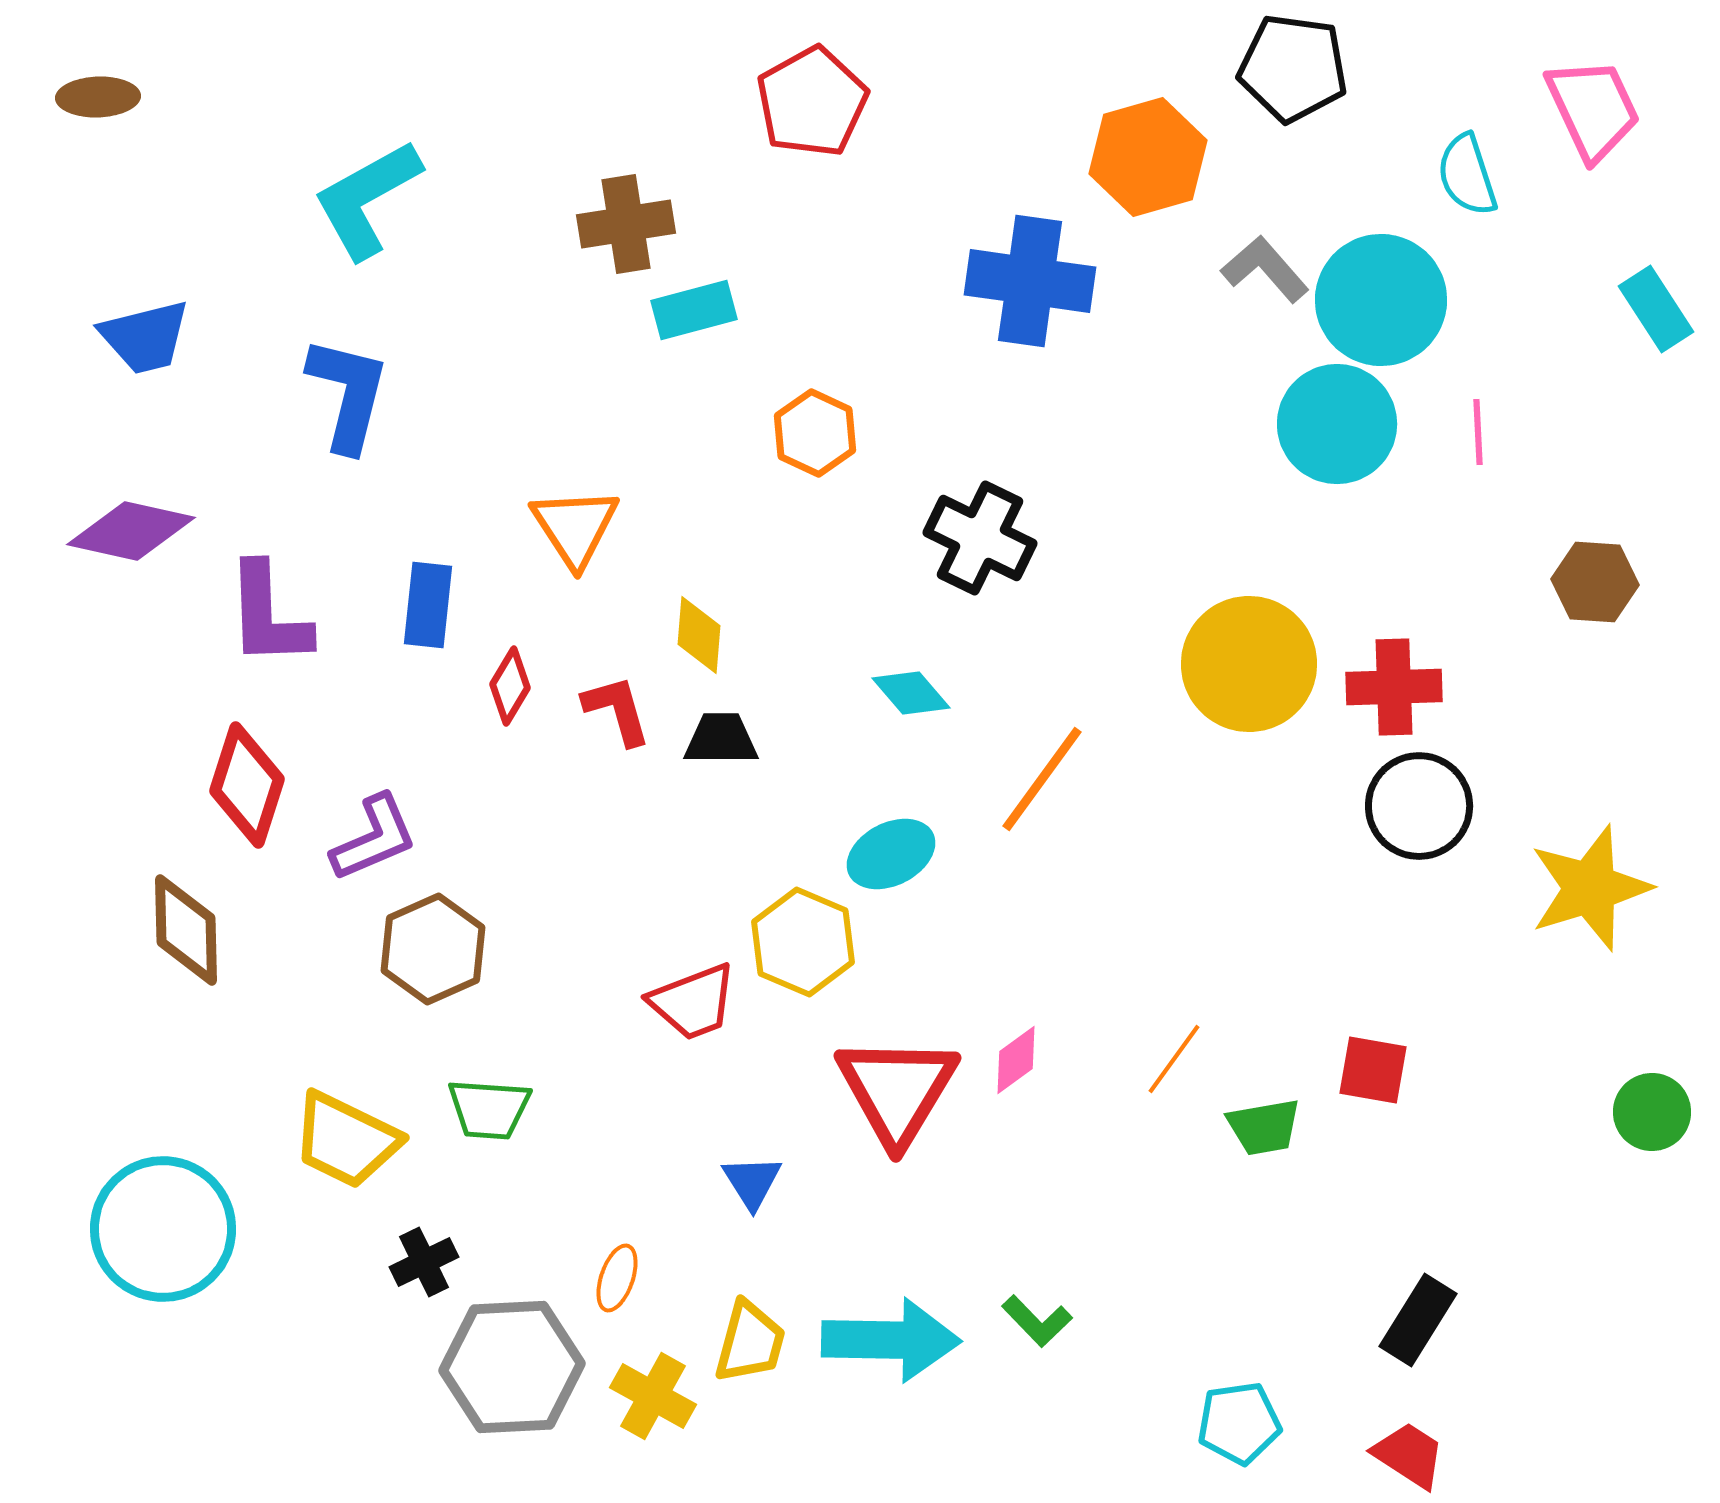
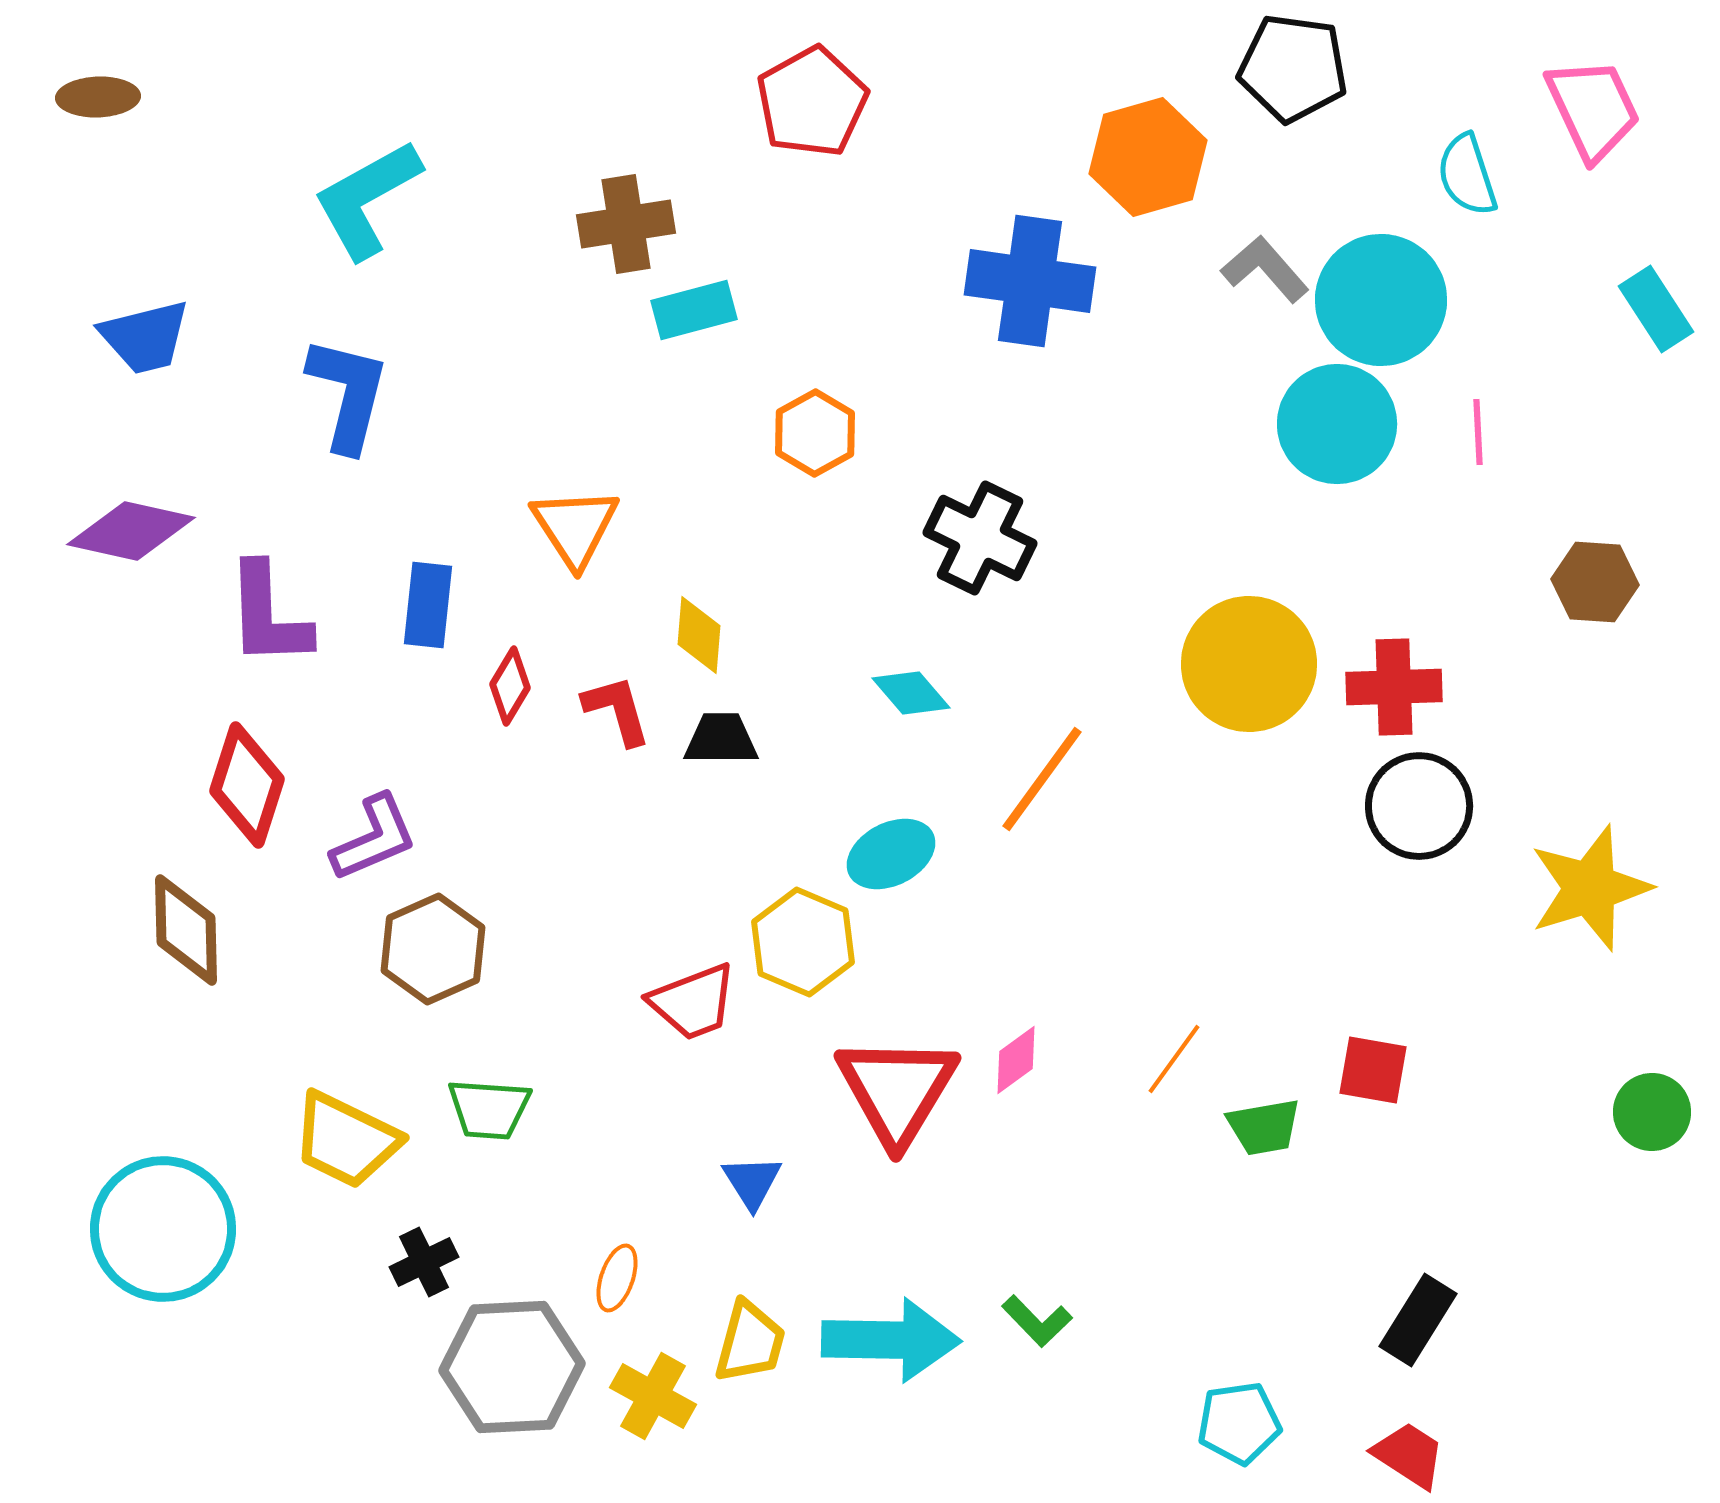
orange hexagon at (815, 433): rotated 6 degrees clockwise
